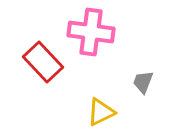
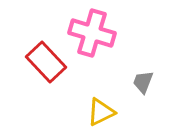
pink cross: moved 1 px right, 1 px down; rotated 9 degrees clockwise
red rectangle: moved 3 px right
